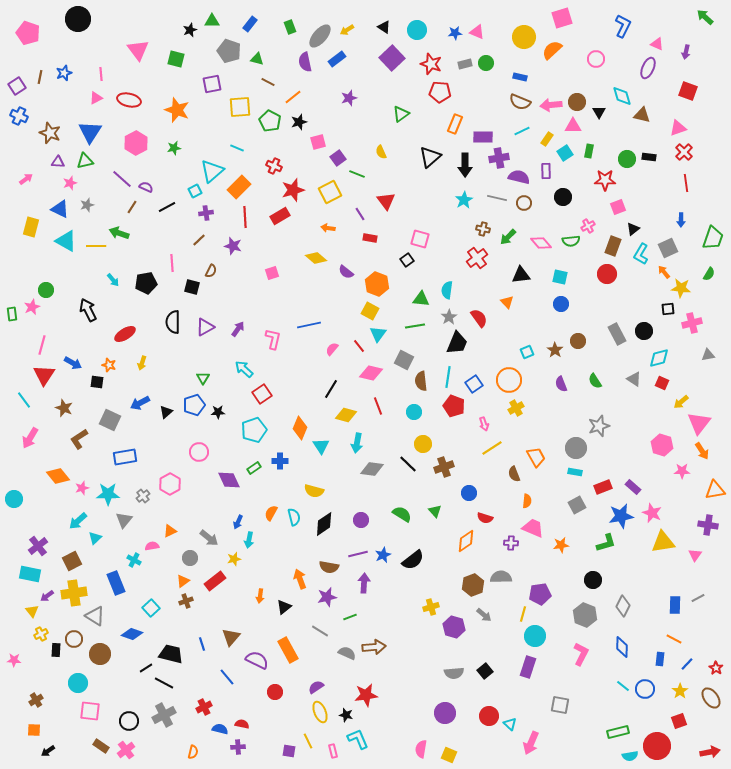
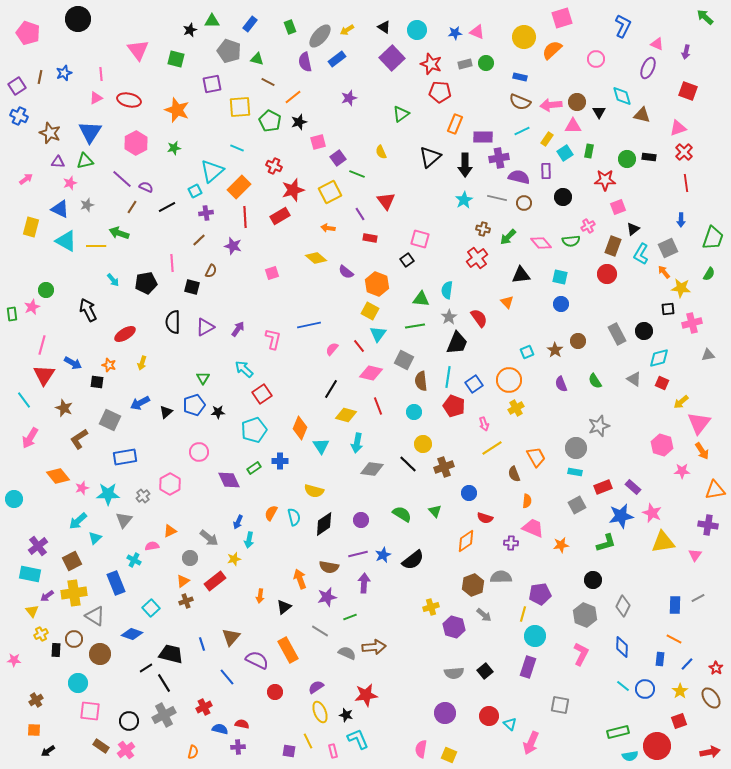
black line at (164, 683): rotated 30 degrees clockwise
